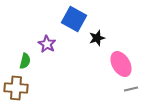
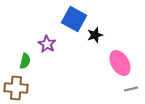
black star: moved 2 px left, 3 px up
pink ellipse: moved 1 px left, 1 px up
